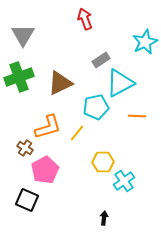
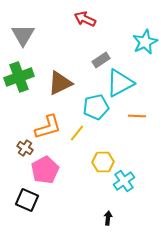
red arrow: rotated 45 degrees counterclockwise
black arrow: moved 4 px right
